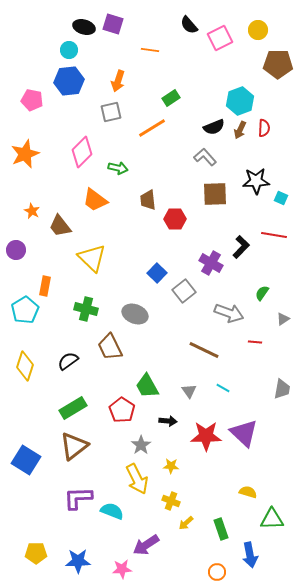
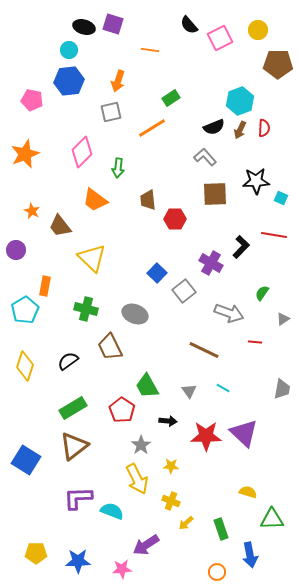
green arrow at (118, 168): rotated 84 degrees clockwise
